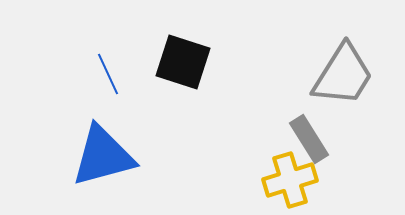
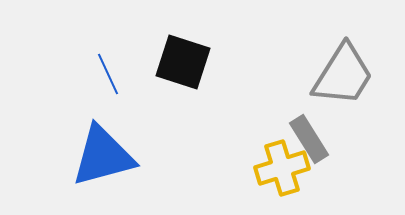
yellow cross: moved 8 px left, 12 px up
